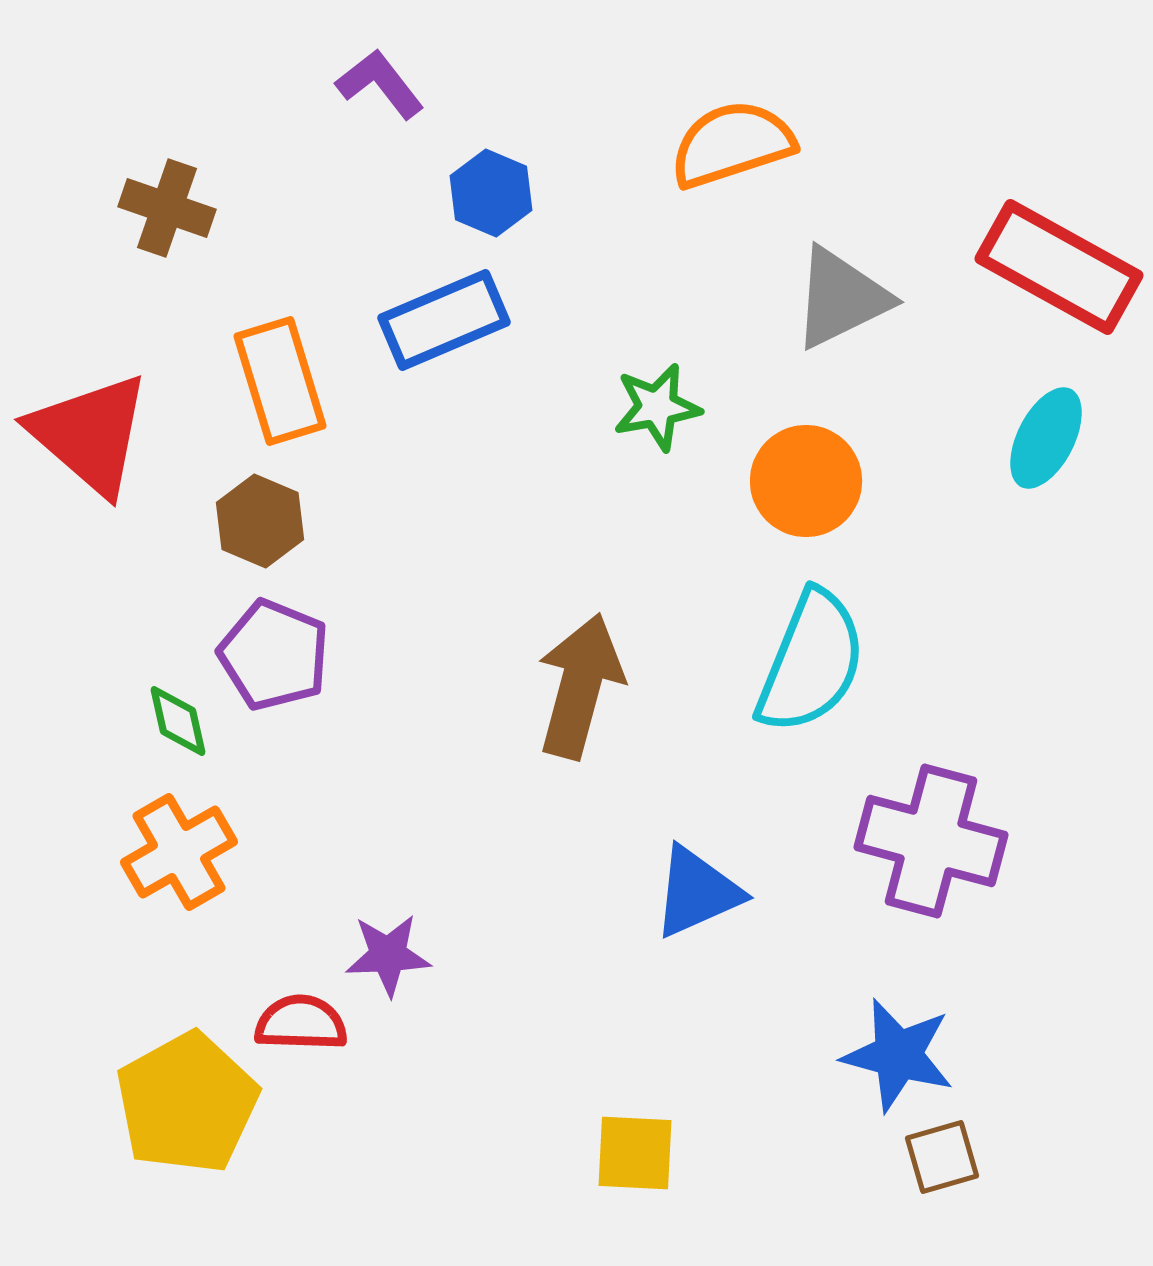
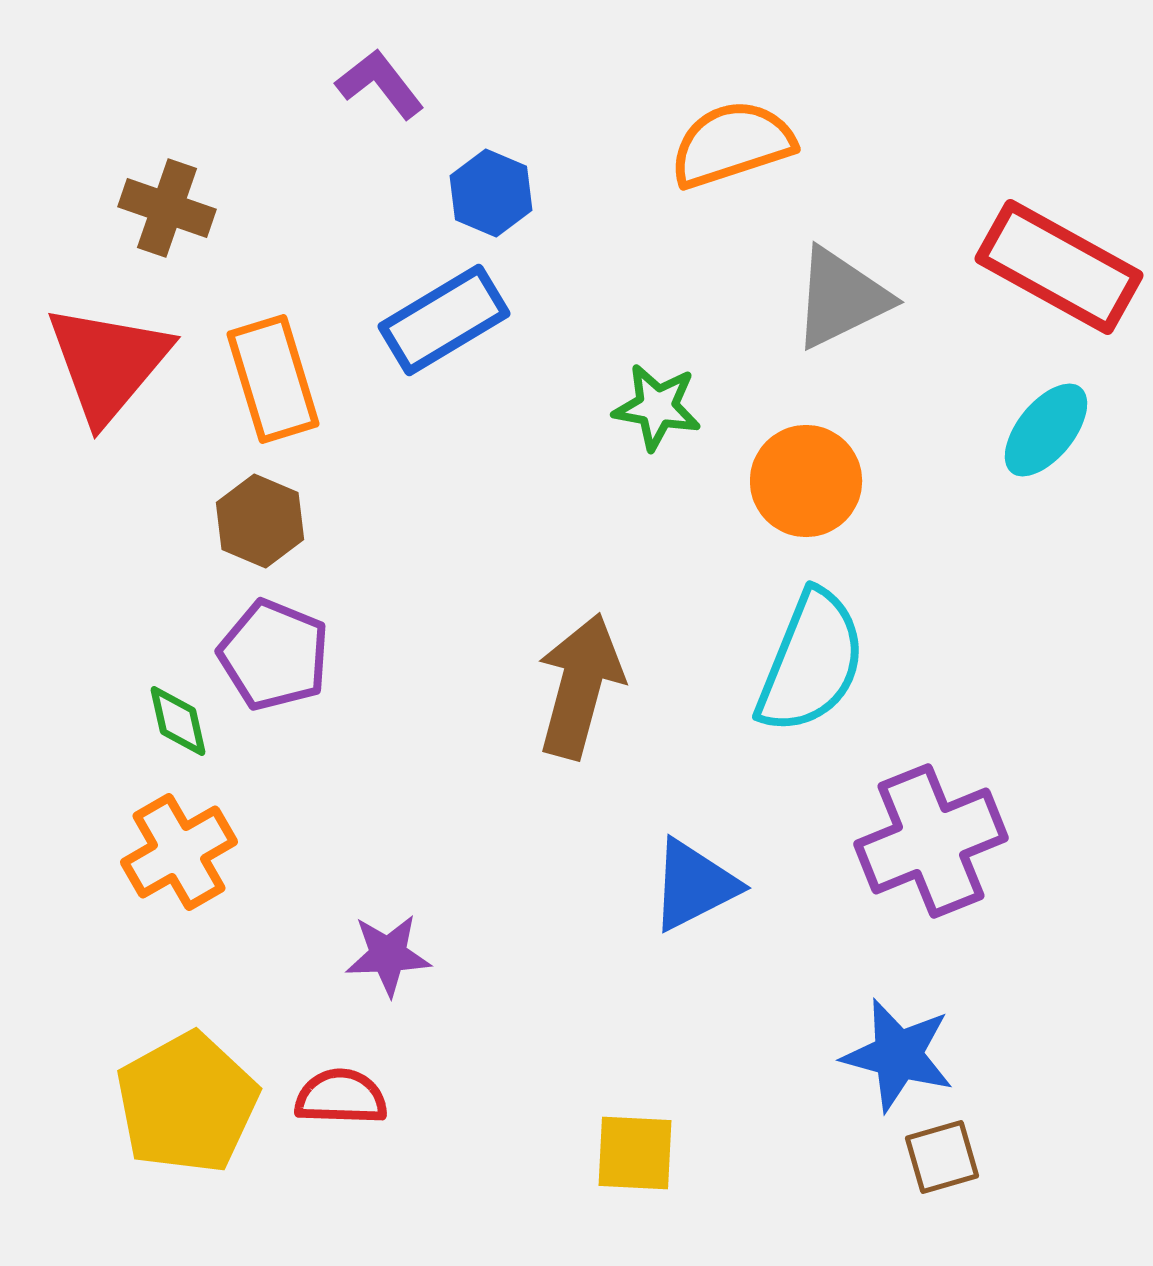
blue rectangle: rotated 8 degrees counterclockwise
orange rectangle: moved 7 px left, 2 px up
green star: rotated 20 degrees clockwise
red triangle: moved 18 px right, 71 px up; rotated 29 degrees clockwise
cyan ellipse: moved 8 px up; rotated 12 degrees clockwise
purple cross: rotated 37 degrees counterclockwise
blue triangle: moved 3 px left, 7 px up; rotated 3 degrees counterclockwise
red semicircle: moved 40 px right, 74 px down
